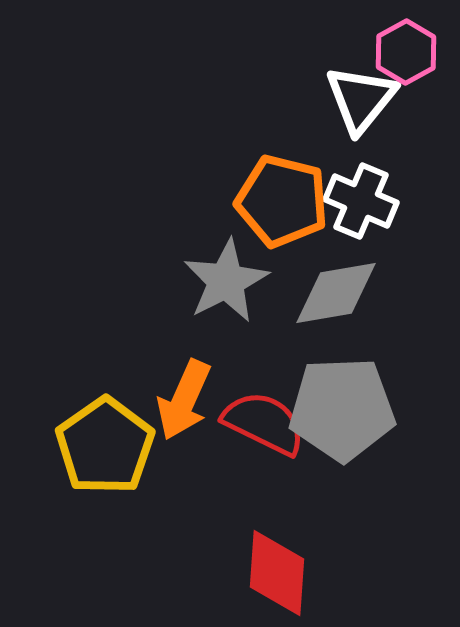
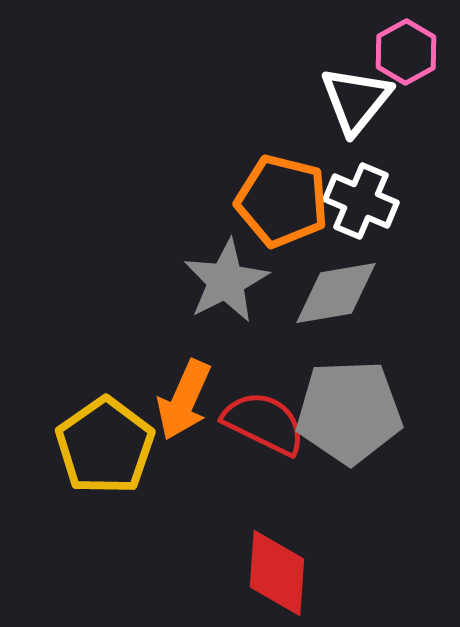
white triangle: moved 5 px left, 1 px down
gray pentagon: moved 7 px right, 3 px down
